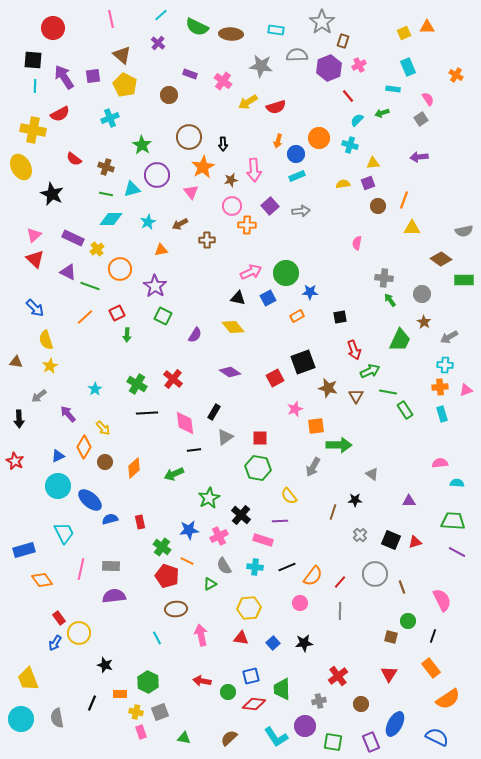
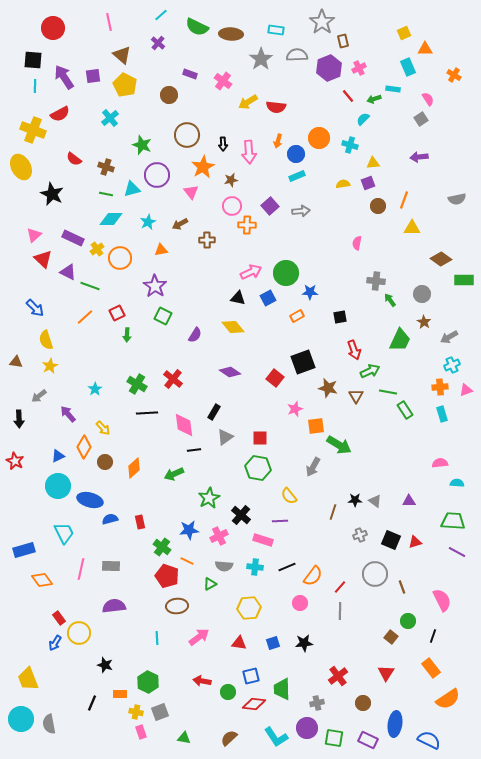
pink line at (111, 19): moved 2 px left, 3 px down
orange triangle at (427, 27): moved 2 px left, 22 px down
brown rectangle at (343, 41): rotated 32 degrees counterclockwise
pink cross at (359, 65): moved 3 px down
gray star at (261, 66): moved 7 px up; rotated 30 degrees clockwise
orange cross at (456, 75): moved 2 px left
red semicircle at (276, 107): rotated 24 degrees clockwise
green arrow at (382, 113): moved 8 px left, 14 px up
cyan cross at (110, 118): rotated 18 degrees counterclockwise
cyan semicircle at (357, 120): moved 6 px right, 1 px up
yellow cross at (33, 130): rotated 10 degrees clockwise
brown circle at (189, 137): moved 2 px left, 2 px up
green star at (142, 145): rotated 12 degrees counterclockwise
pink arrow at (254, 170): moved 5 px left, 18 px up
gray semicircle at (464, 231): moved 7 px left, 32 px up
red triangle at (35, 259): moved 8 px right
orange circle at (120, 269): moved 11 px up
gray cross at (384, 278): moved 8 px left, 3 px down
cyan cross at (445, 365): moved 7 px right; rotated 28 degrees counterclockwise
red square at (275, 378): rotated 24 degrees counterclockwise
pink diamond at (185, 423): moved 1 px left, 2 px down
green arrow at (339, 445): rotated 30 degrees clockwise
gray triangle at (372, 474): moved 3 px right, 27 px down
blue ellipse at (90, 500): rotated 25 degrees counterclockwise
gray cross at (360, 535): rotated 24 degrees clockwise
gray semicircle at (224, 566): rotated 54 degrees counterclockwise
red line at (340, 582): moved 5 px down
purple semicircle at (114, 596): moved 10 px down
brown ellipse at (176, 609): moved 1 px right, 3 px up
pink arrow at (201, 635): moved 2 px left, 2 px down; rotated 65 degrees clockwise
brown square at (391, 637): rotated 24 degrees clockwise
cyan line at (157, 638): rotated 24 degrees clockwise
red triangle at (241, 638): moved 2 px left, 5 px down
blue square at (273, 643): rotated 24 degrees clockwise
red triangle at (389, 674): moved 3 px left, 1 px up
gray cross at (319, 701): moved 2 px left, 2 px down
brown circle at (361, 704): moved 2 px right, 1 px up
gray semicircle at (57, 718): moved 8 px left, 6 px down
blue ellipse at (395, 724): rotated 20 degrees counterclockwise
purple circle at (305, 726): moved 2 px right, 2 px down
blue semicircle at (437, 737): moved 8 px left, 3 px down
green square at (333, 742): moved 1 px right, 4 px up
purple rectangle at (371, 742): moved 3 px left, 2 px up; rotated 42 degrees counterclockwise
